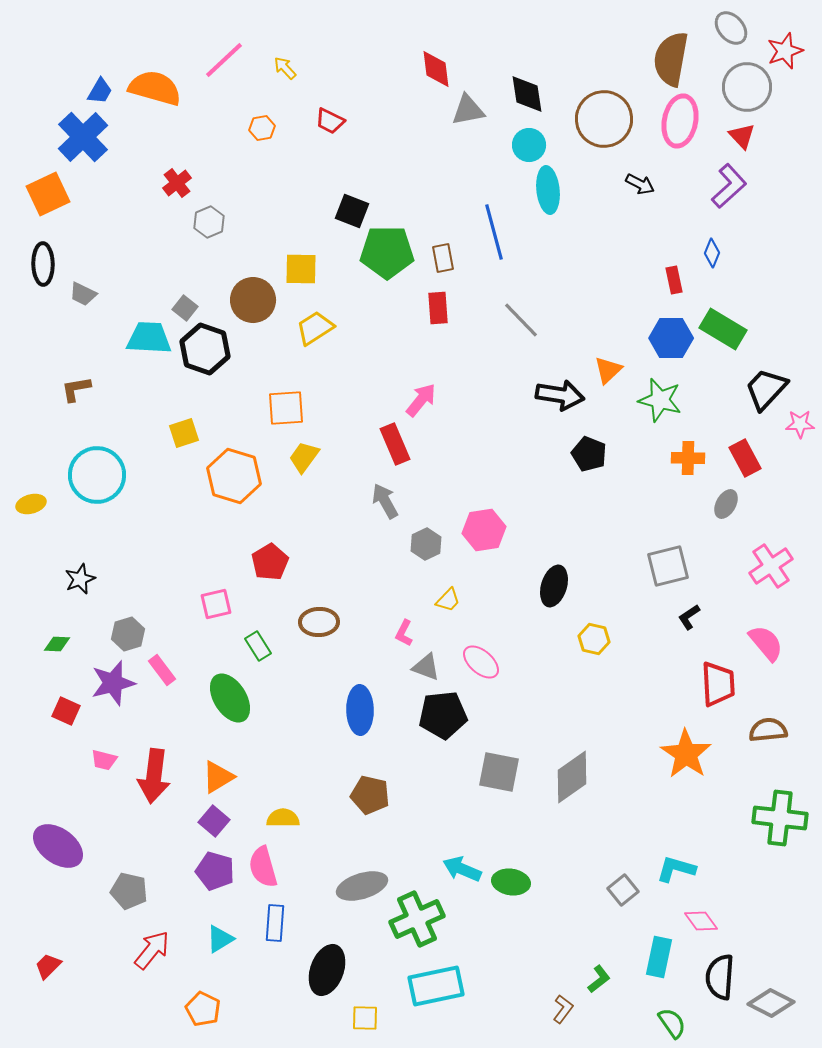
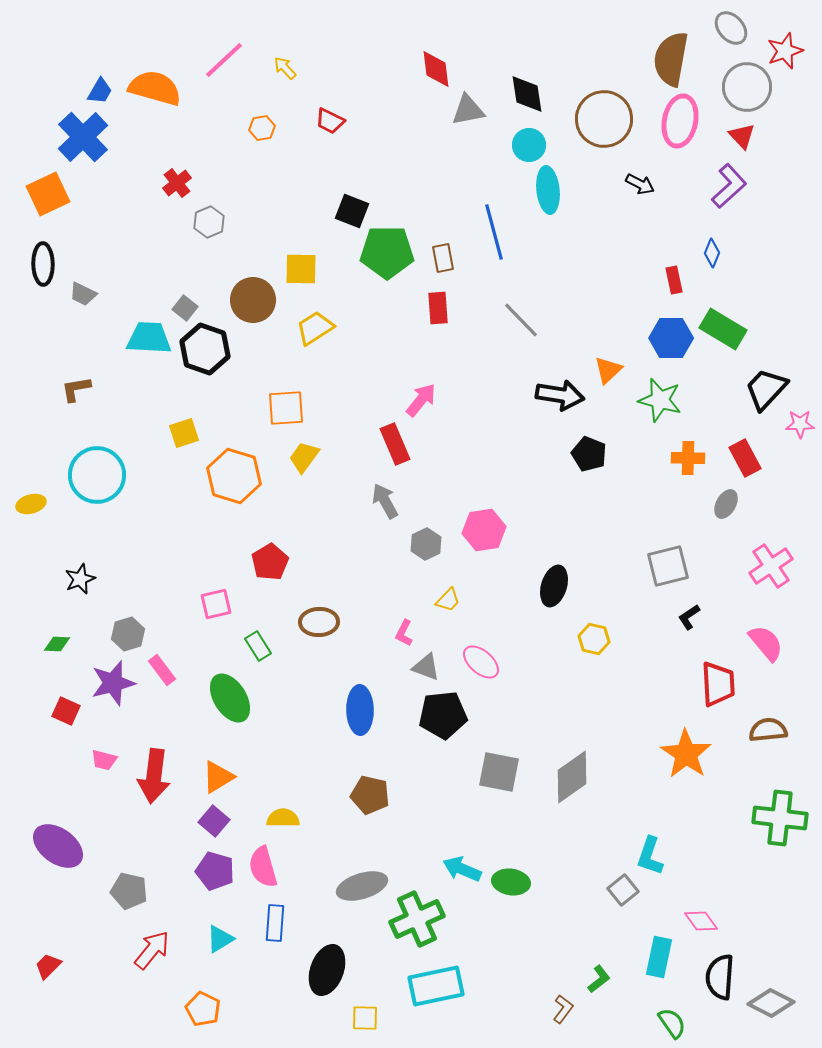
cyan L-shape at (676, 869): moved 26 px left, 13 px up; rotated 87 degrees counterclockwise
